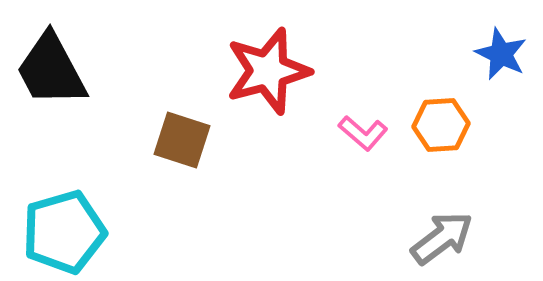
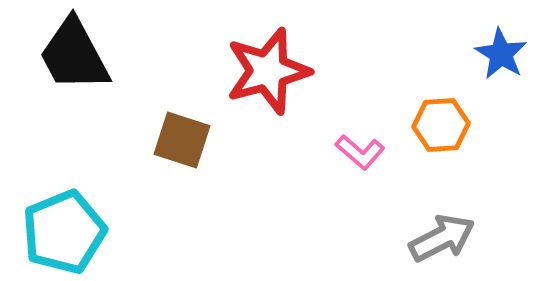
blue star: rotated 6 degrees clockwise
black trapezoid: moved 23 px right, 15 px up
pink L-shape: moved 3 px left, 19 px down
cyan pentagon: rotated 6 degrees counterclockwise
gray arrow: rotated 10 degrees clockwise
